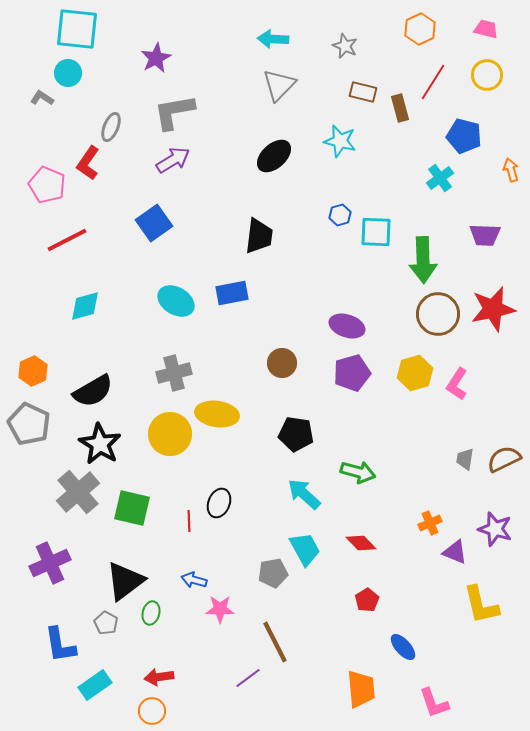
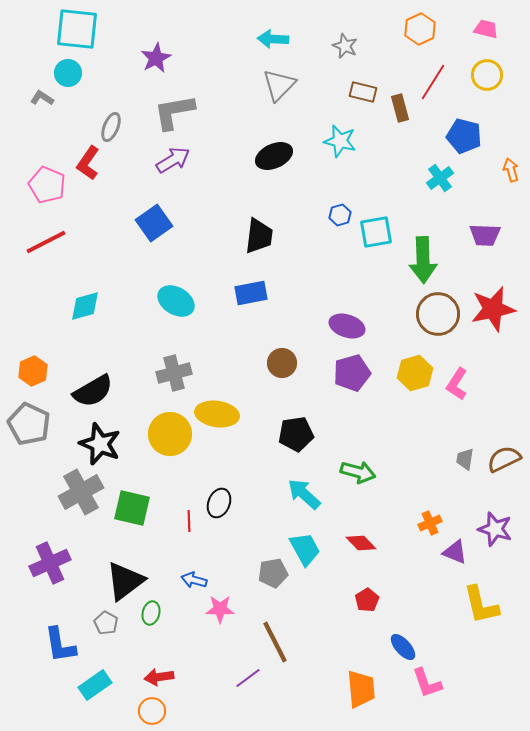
black ellipse at (274, 156): rotated 18 degrees clockwise
cyan square at (376, 232): rotated 12 degrees counterclockwise
red line at (67, 240): moved 21 px left, 2 px down
blue rectangle at (232, 293): moved 19 px right
black pentagon at (296, 434): rotated 16 degrees counterclockwise
black star at (100, 444): rotated 9 degrees counterclockwise
gray cross at (78, 492): moved 3 px right; rotated 12 degrees clockwise
pink L-shape at (434, 703): moved 7 px left, 20 px up
